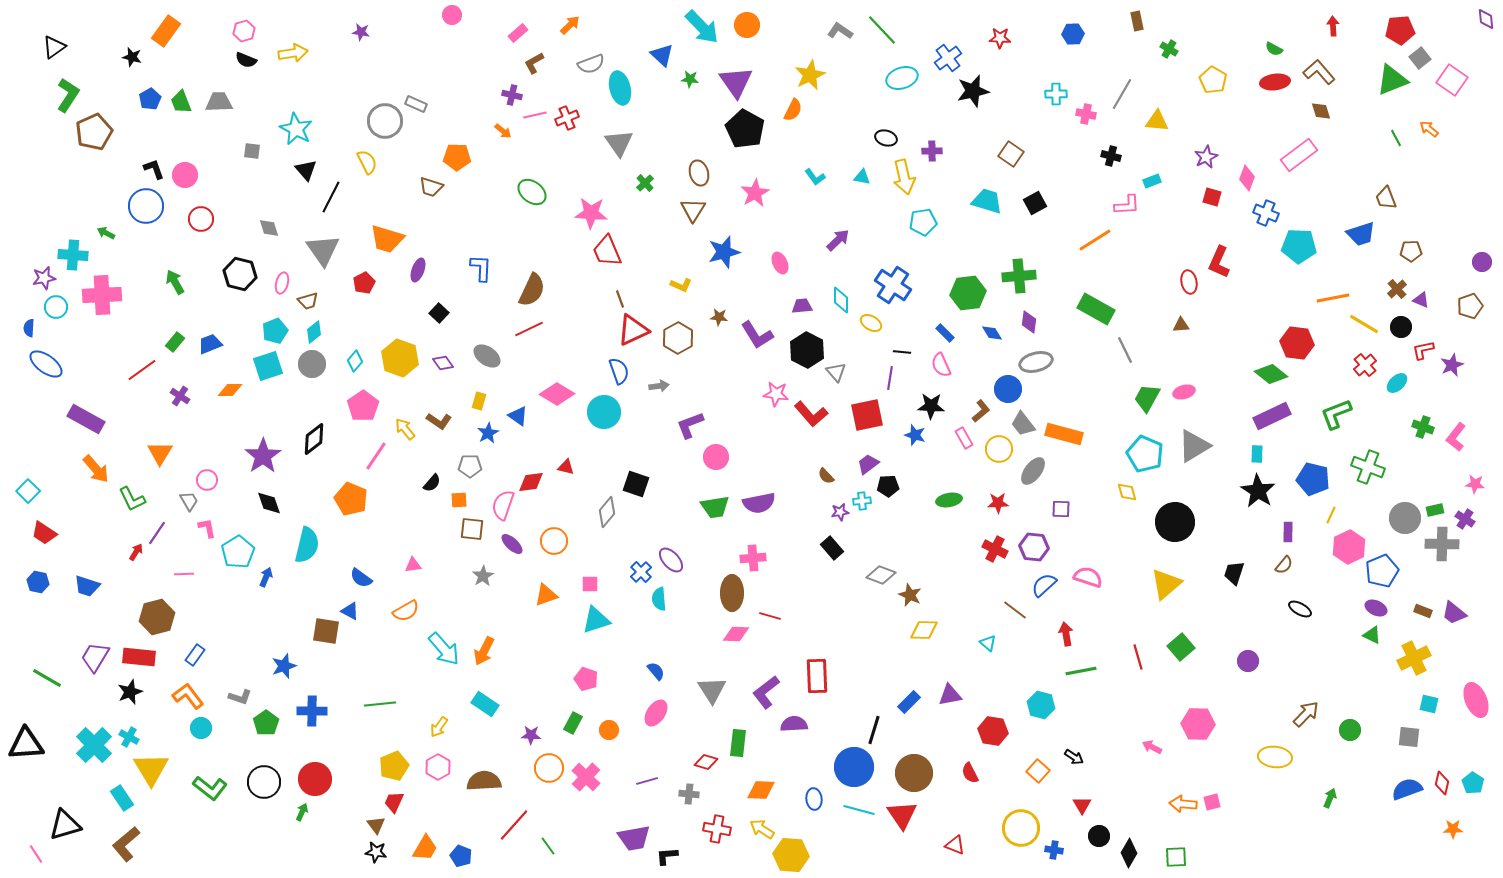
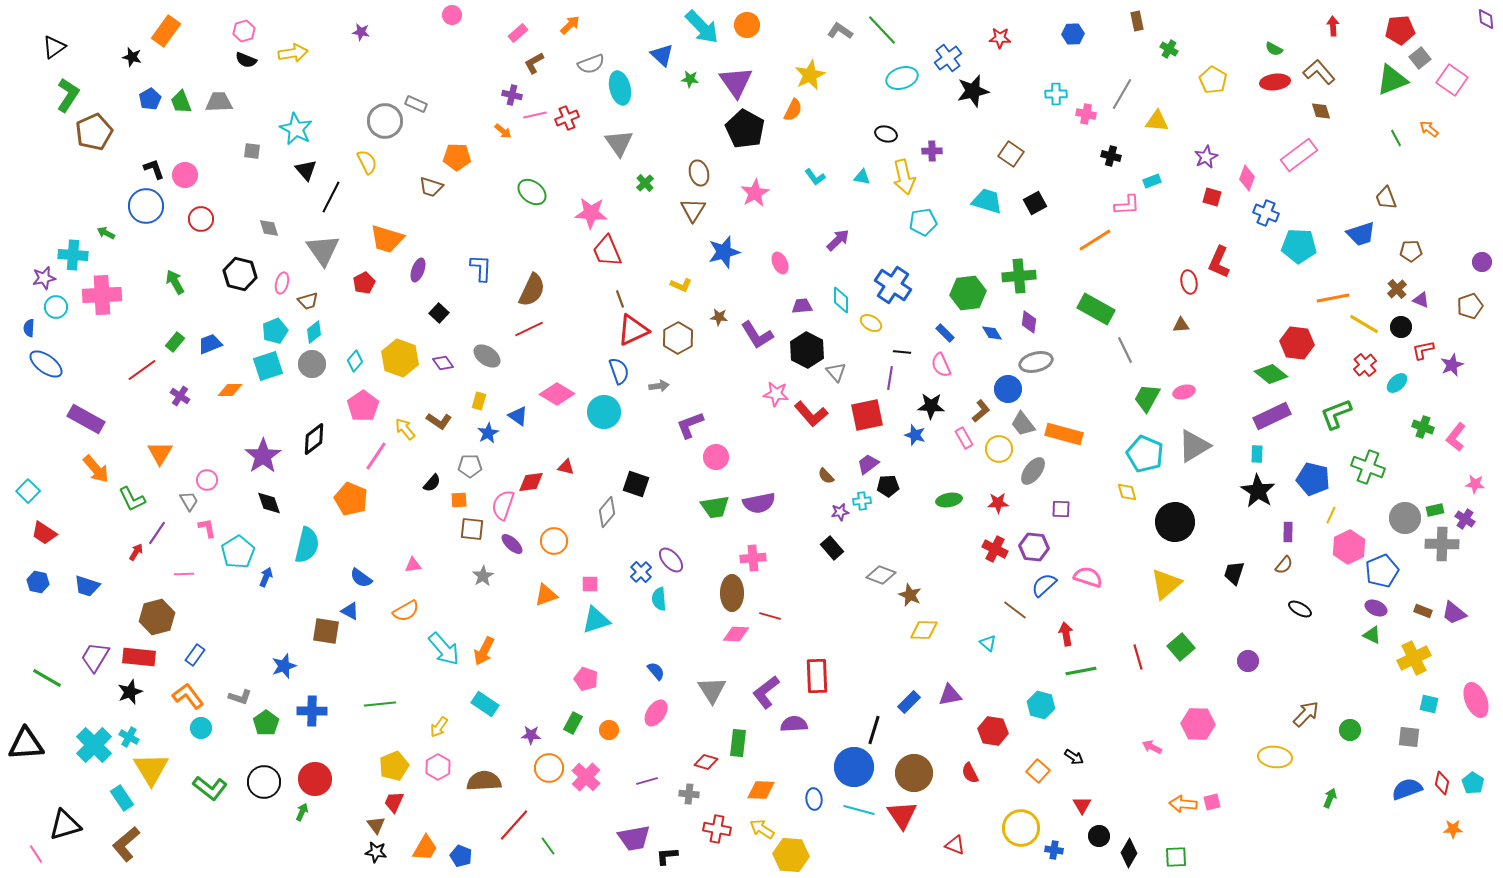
black ellipse at (886, 138): moved 4 px up
